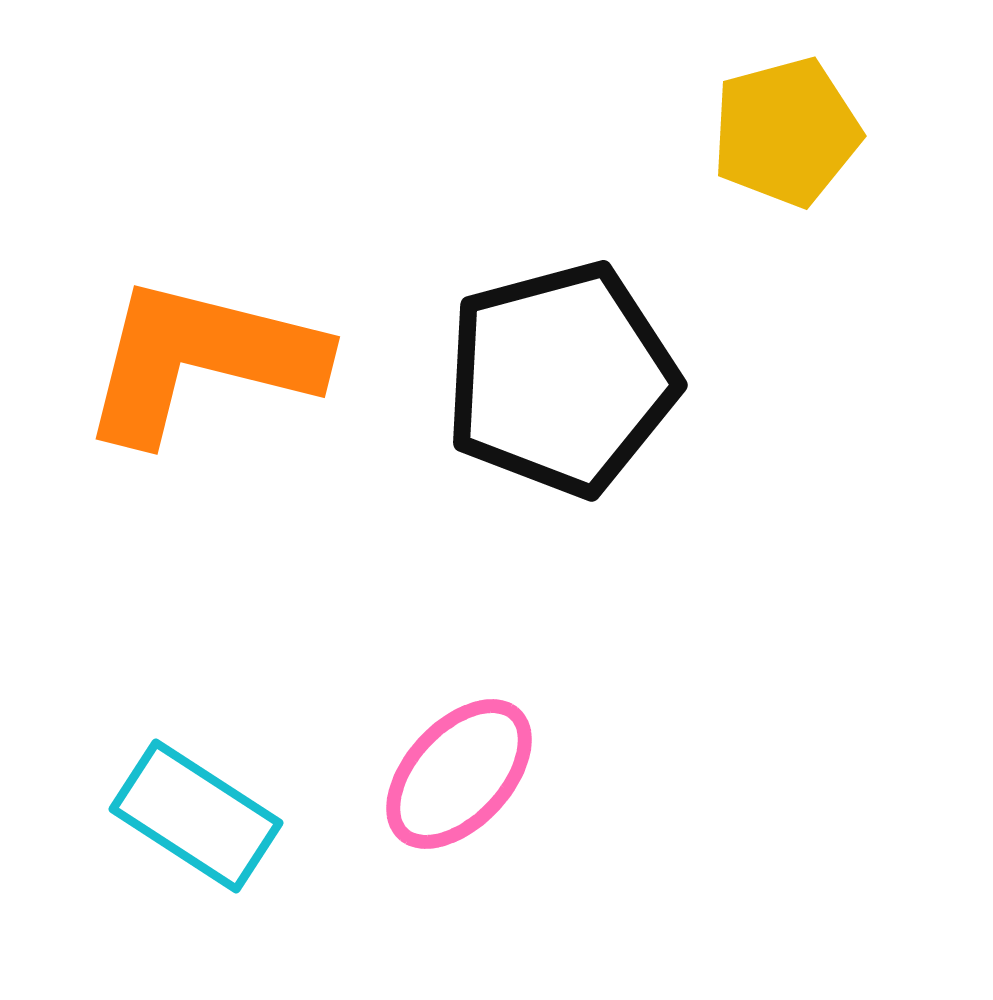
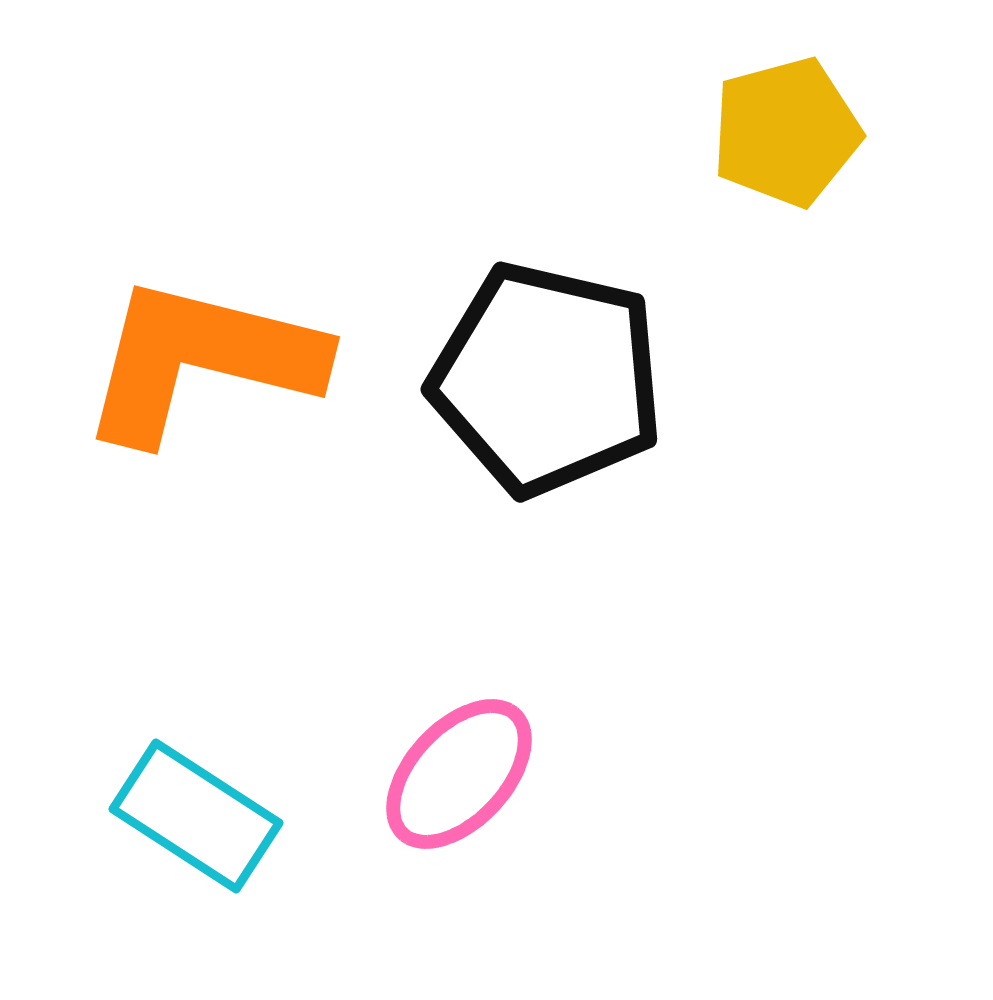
black pentagon: moved 14 px left; rotated 28 degrees clockwise
